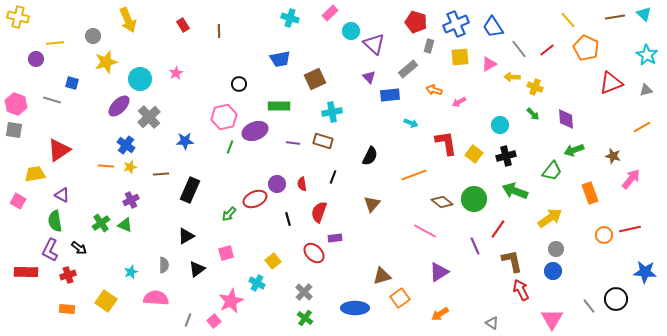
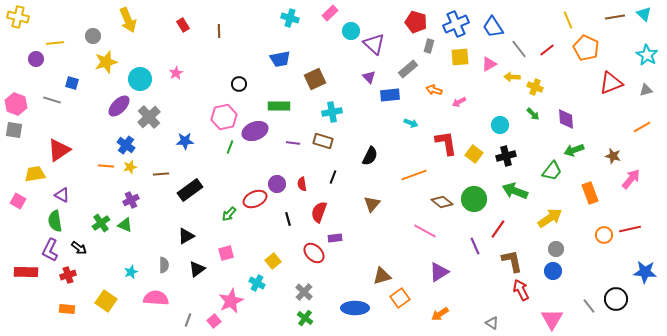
yellow line at (568, 20): rotated 18 degrees clockwise
black rectangle at (190, 190): rotated 30 degrees clockwise
